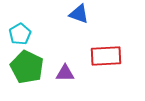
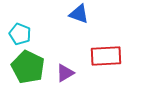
cyan pentagon: rotated 20 degrees counterclockwise
green pentagon: moved 1 px right
purple triangle: rotated 30 degrees counterclockwise
